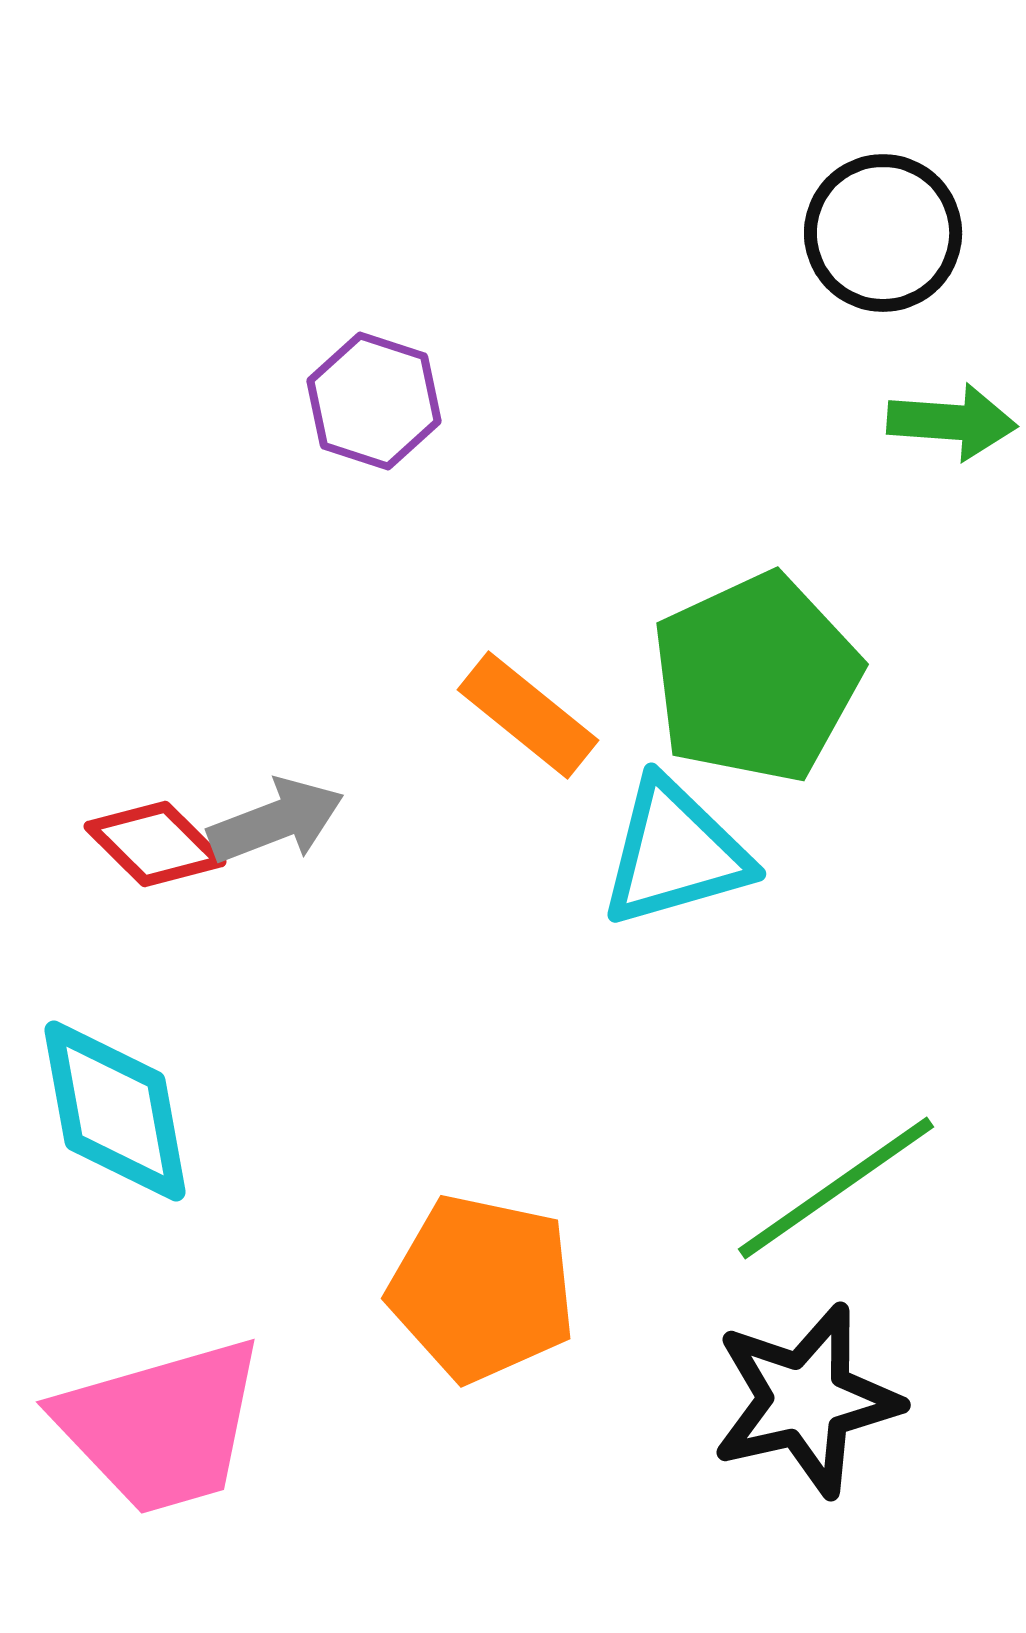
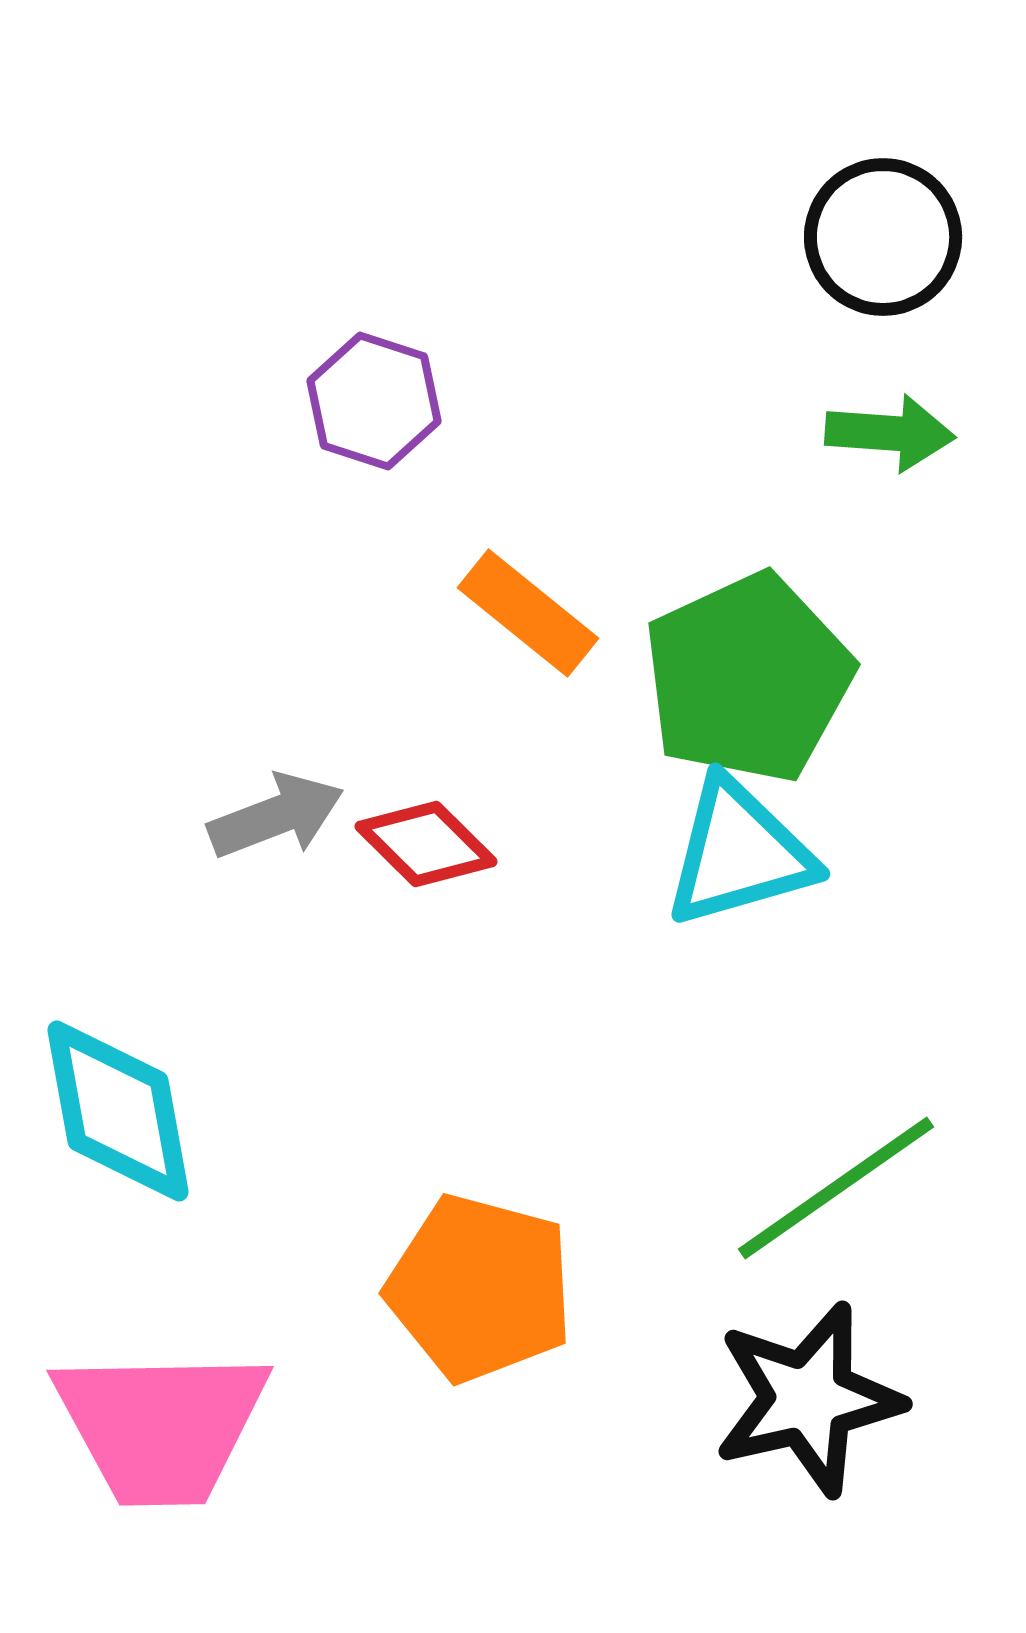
black circle: moved 4 px down
green arrow: moved 62 px left, 11 px down
green pentagon: moved 8 px left
orange rectangle: moved 102 px up
gray arrow: moved 5 px up
red diamond: moved 271 px right
cyan triangle: moved 64 px right
cyan diamond: moved 3 px right
orange pentagon: moved 2 px left; rotated 3 degrees clockwise
black star: moved 2 px right, 1 px up
pink trapezoid: rotated 15 degrees clockwise
